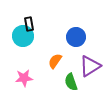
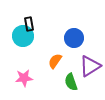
blue circle: moved 2 px left, 1 px down
